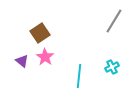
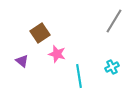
pink star: moved 12 px right, 3 px up; rotated 18 degrees counterclockwise
cyan line: rotated 15 degrees counterclockwise
